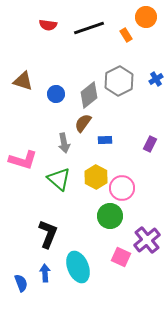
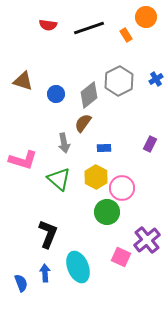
blue rectangle: moved 1 px left, 8 px down
green circle: moved 3 px left, 4 px up
